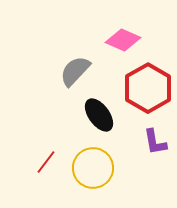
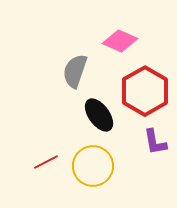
pink diamond: moved 3 px left, 1 px down
gray semicircle: rotated 24 degrees counterclockwise
red hexagon: moved 3 px left, 3 px down
red line: rotated 25 degrees clockwise
yellow circle: moved 2 px up
